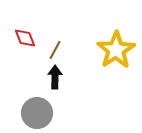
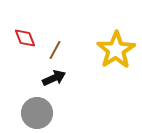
black arrow: moved 1 px left, 1 px down; rotated 65 degrees clockwise
